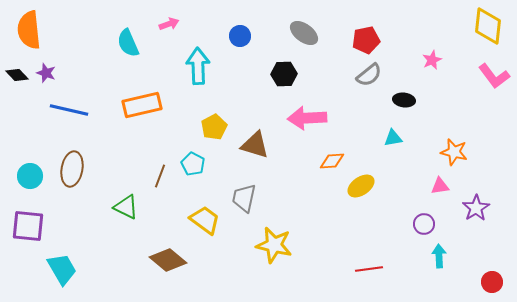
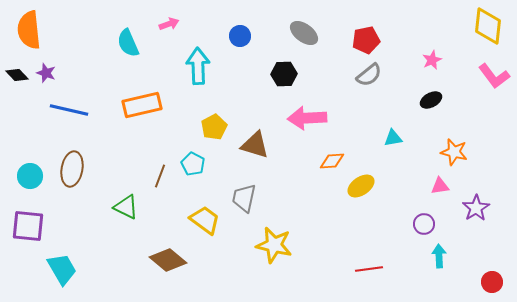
black ellipse at (404, 100): moved 27 px right; rotated 35 degrees counterclockwise
